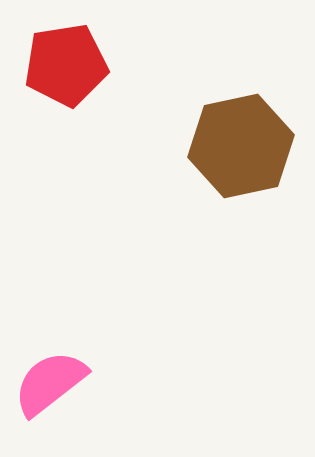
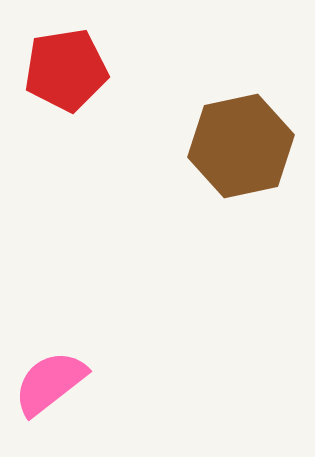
red pentagon: moved 5 px down
